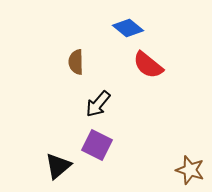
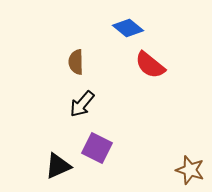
red semicircle: moved 2 px right
black arrow: moved 16 px left
purple square: moved 3 px down
black triangle: rotated 16 degrees clockwise
